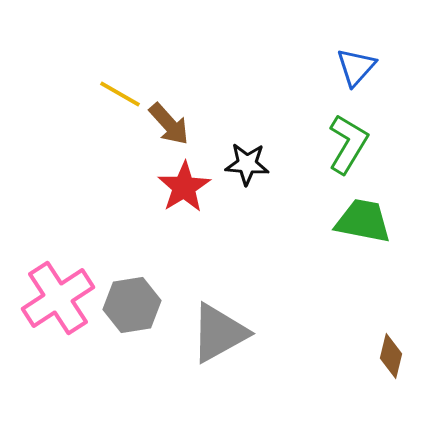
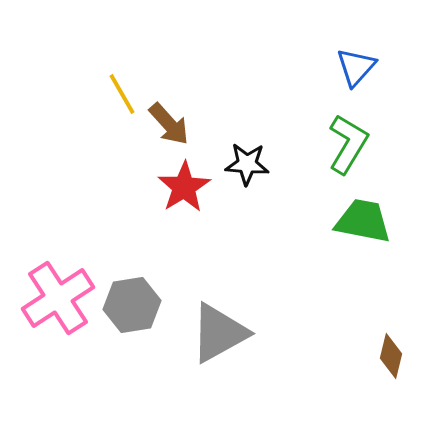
yellow line: moved 2 px right; rotated 30 degrees clockwise
